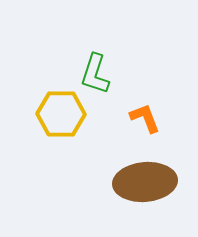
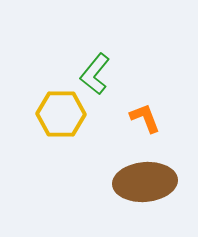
green L-shape: rotated 21 degrees clockwise
